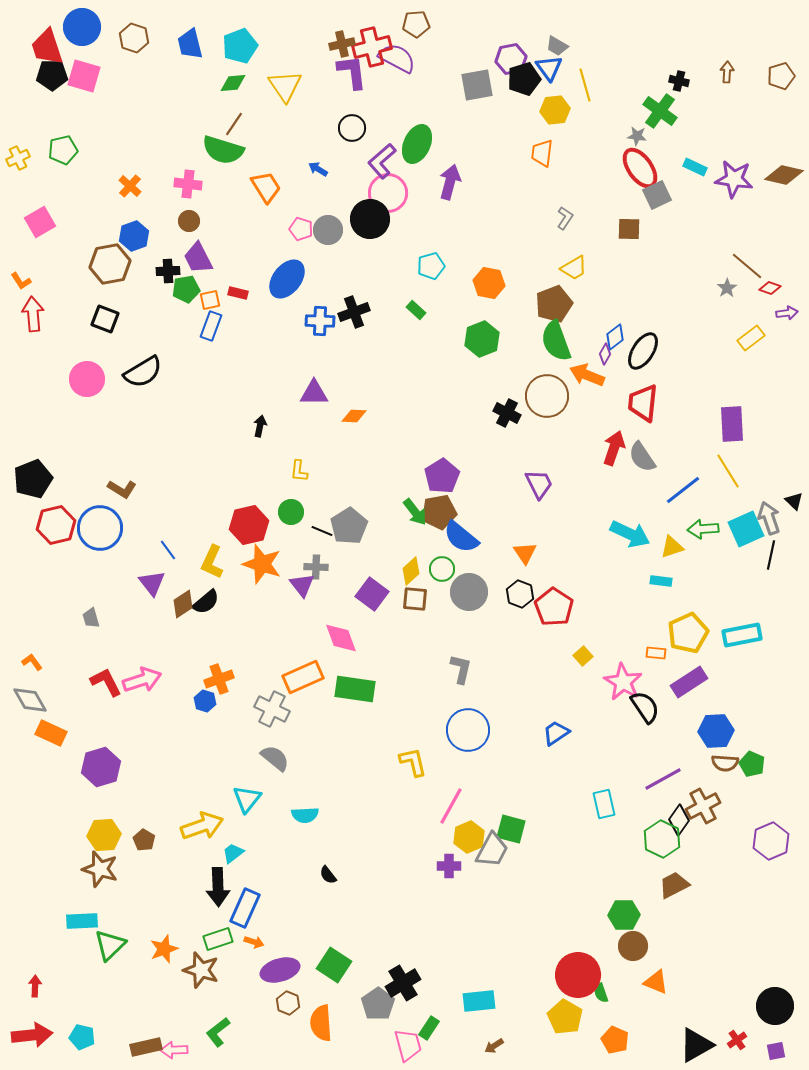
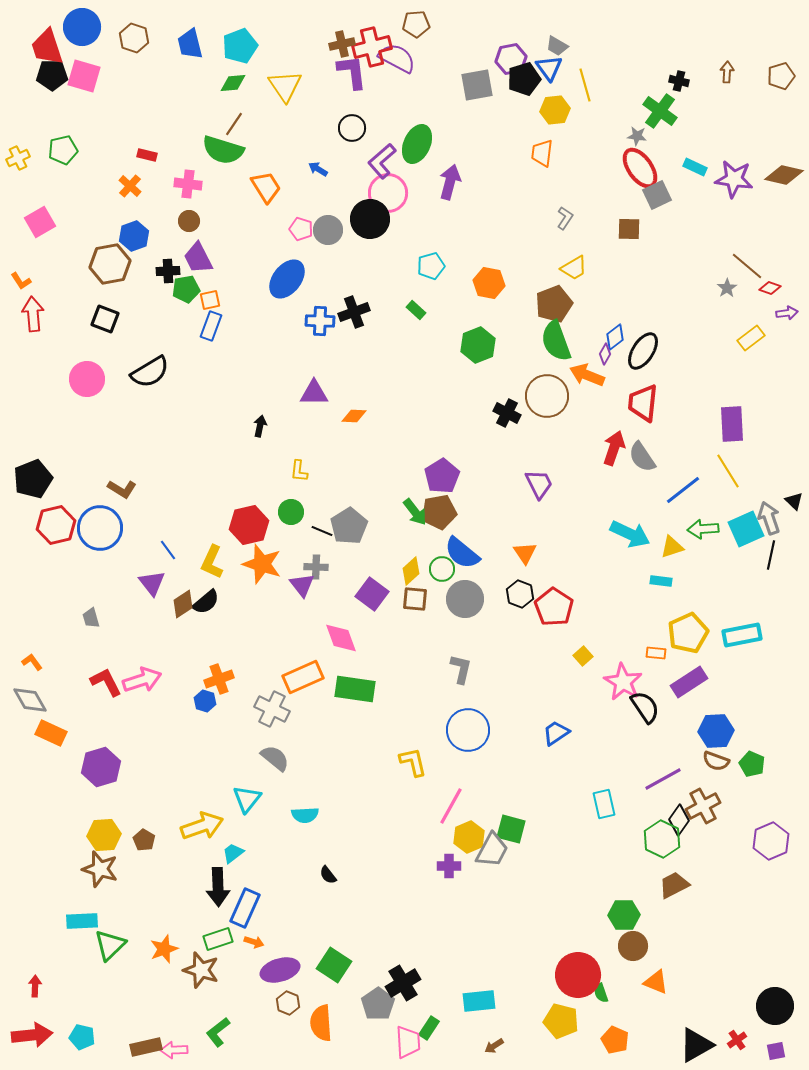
red rectangle at (238, 293): moved 91 px left, 138 px up
green hexagon at (482, 339): moved 4 px left, 6 px down
black semicircle at (143, 372): moved 7 px right
blue semicircle at (461, 537): moved 1 px right, 16 px down
gray circle at (469, 592): moved 4 px left, 7 px down
brown semicircle at (725, 763): moved 9 px left, 2 px up; rotated 16 degrees clockwise
yellow pentagon at (565, 1017): moved 4 px left, 4 px down; rotated 16 degrees counterclockwise
pink trapezoid at (408, 1045): moved 3 px up; rotated 12 degrees clockwise
